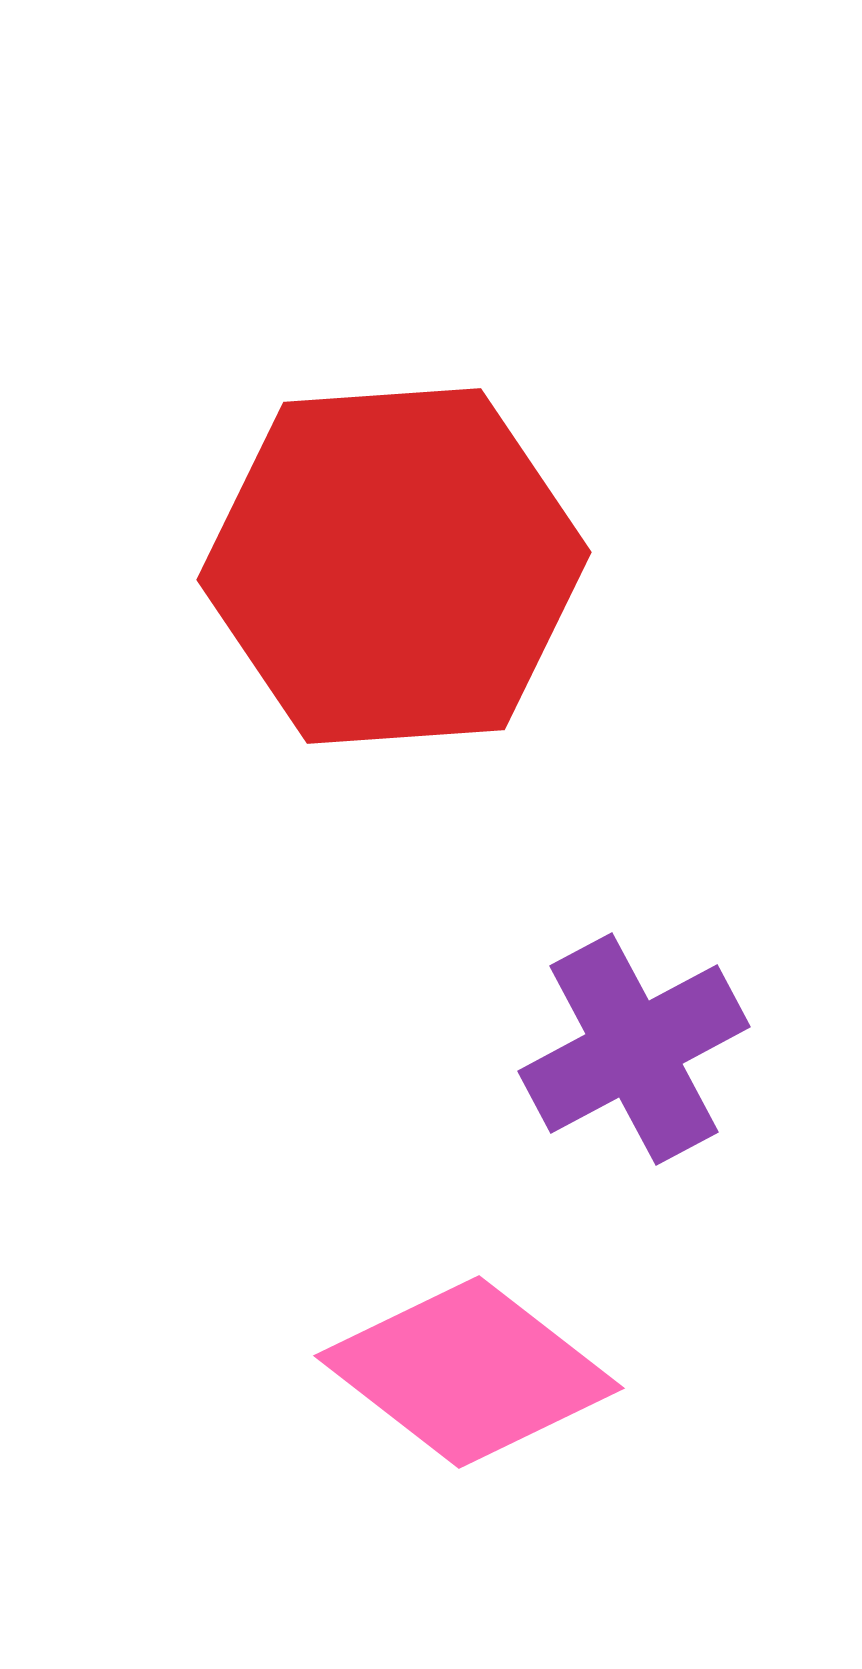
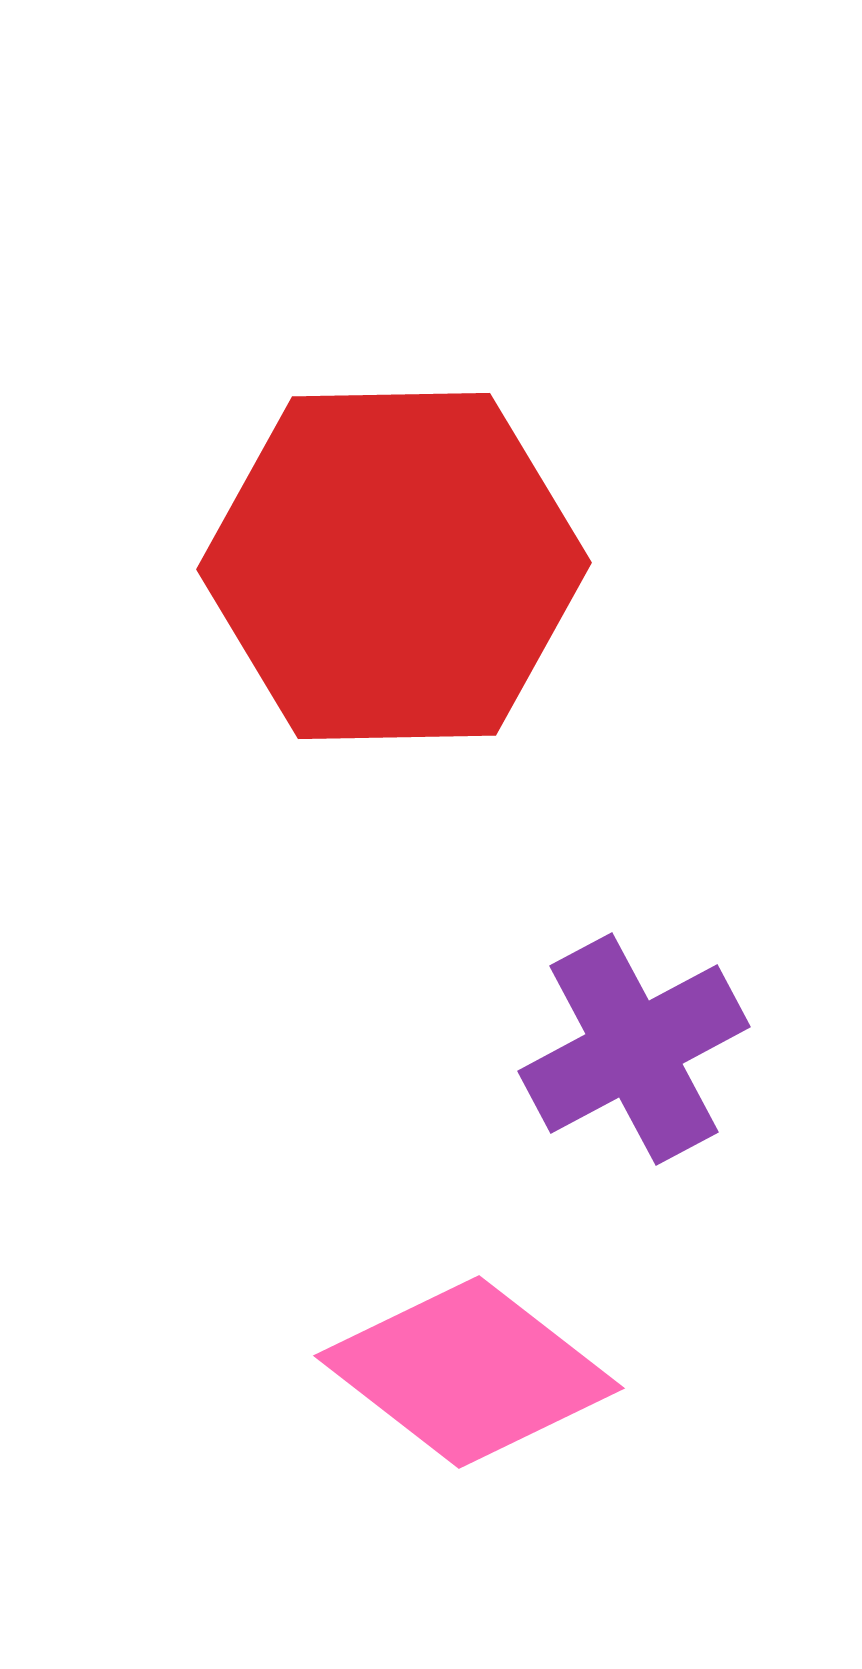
red hexagon: rotated 3 degrees clockwise
